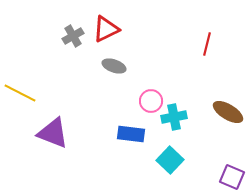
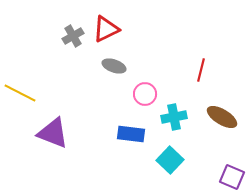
red line: moved 6 px left, 26 px down
pink circle: moved 6 px left, 7 px up
brown ellipse: moved 6 px left, 5 px down
